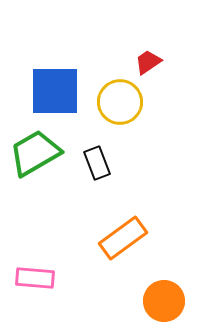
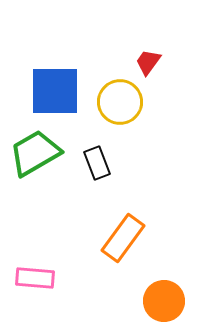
red trapezoid: rotated 20 degrees counterclockwise
orange rectangle: rotated 18 degrees counterclockwise
